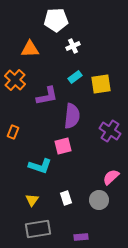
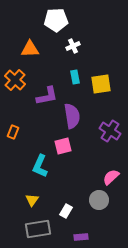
cyan rectangle: rotated 64 degrees counterclockwise
purple semicircle: rotated 15 degrees counterclockwise
cyan L-shape: rotated 95 degrees clockwise
white rectangle: moved 13 px down; rotated 48 degrees clockwise
